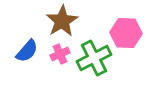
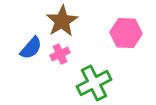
blue semicircle: moved 4 px right, 3 px up
green cross: moved 25 px down
